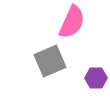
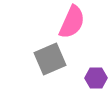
gray square: moved 2 px up
